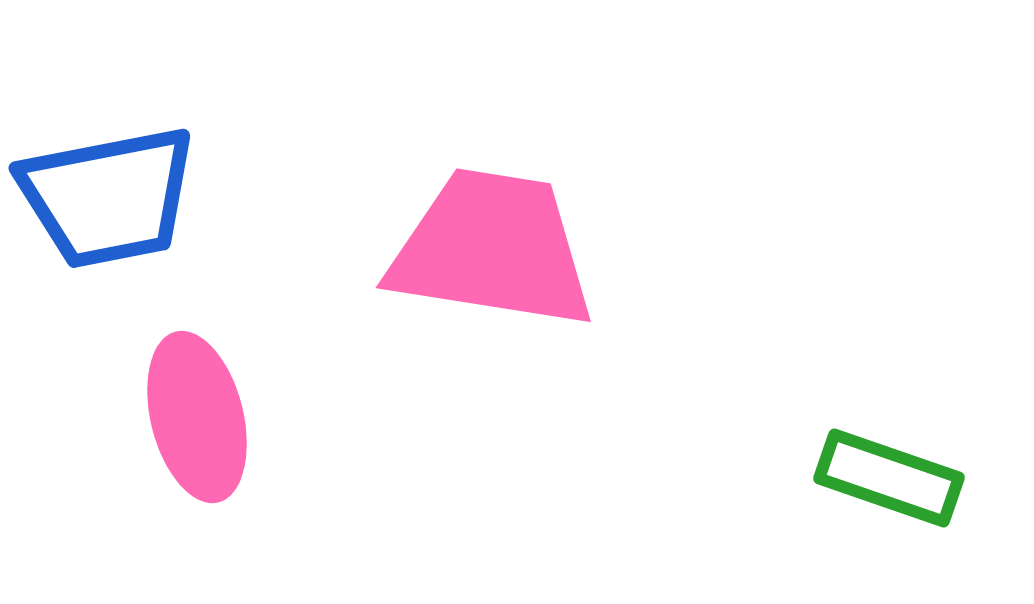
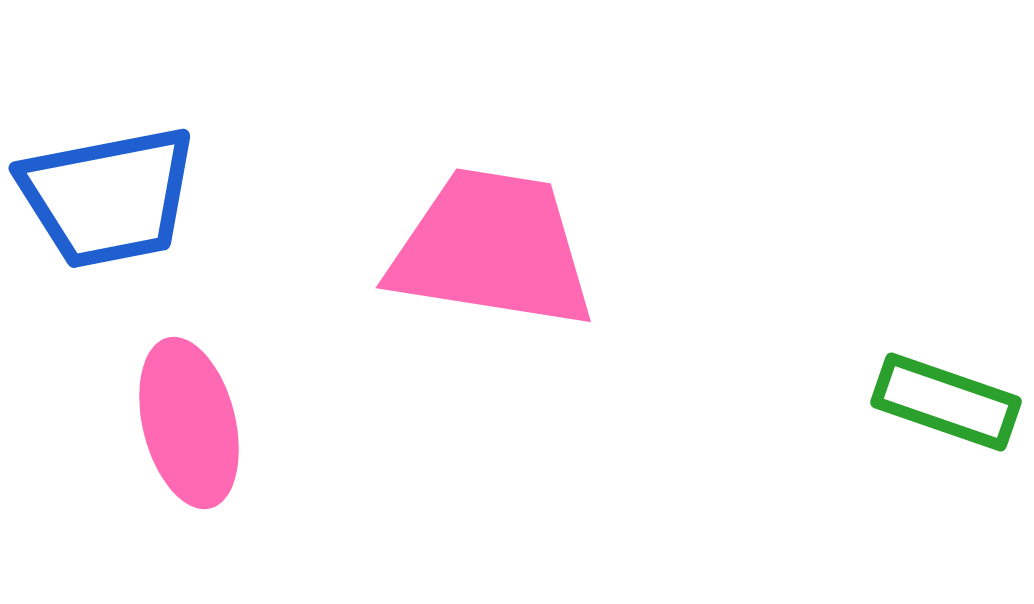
pink ellipse: moved 8 px left, 6 px down
green rectangle: moved 57 px right, 76 px up
